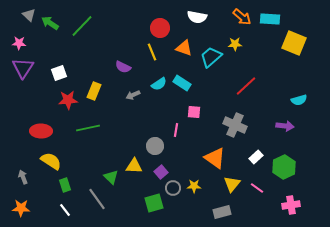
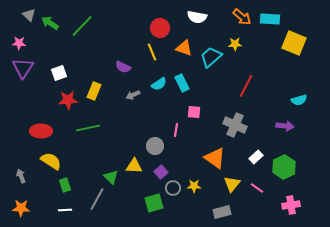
cyan rectangle at (182, 83): rotated 30 degrees clockwise
red line at (246, 86): rotated 20 degrees counterclockwise
gray arrow at (23, 177): moved 2 px left, 1 px up
gray line at (97, 199): rotated 65 degrees clockwise
white line at (65, 210): rotated 56 degrees counterclockwise
